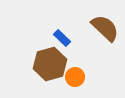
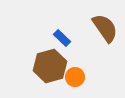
brown semicircle: rotated 12 degrees clockwise
brown hexagon: moved 2 px down
